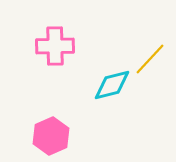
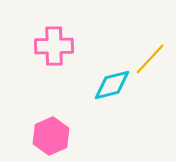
pink cross: moved 1 px left
